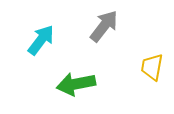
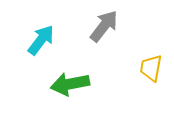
yellow trapezoid: moved 1 px left, 1 px down
green arrow: moved 6 px left
